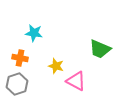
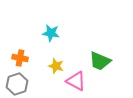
cyan star: moved 17 px right
green trapezoid: moved 12 px down
